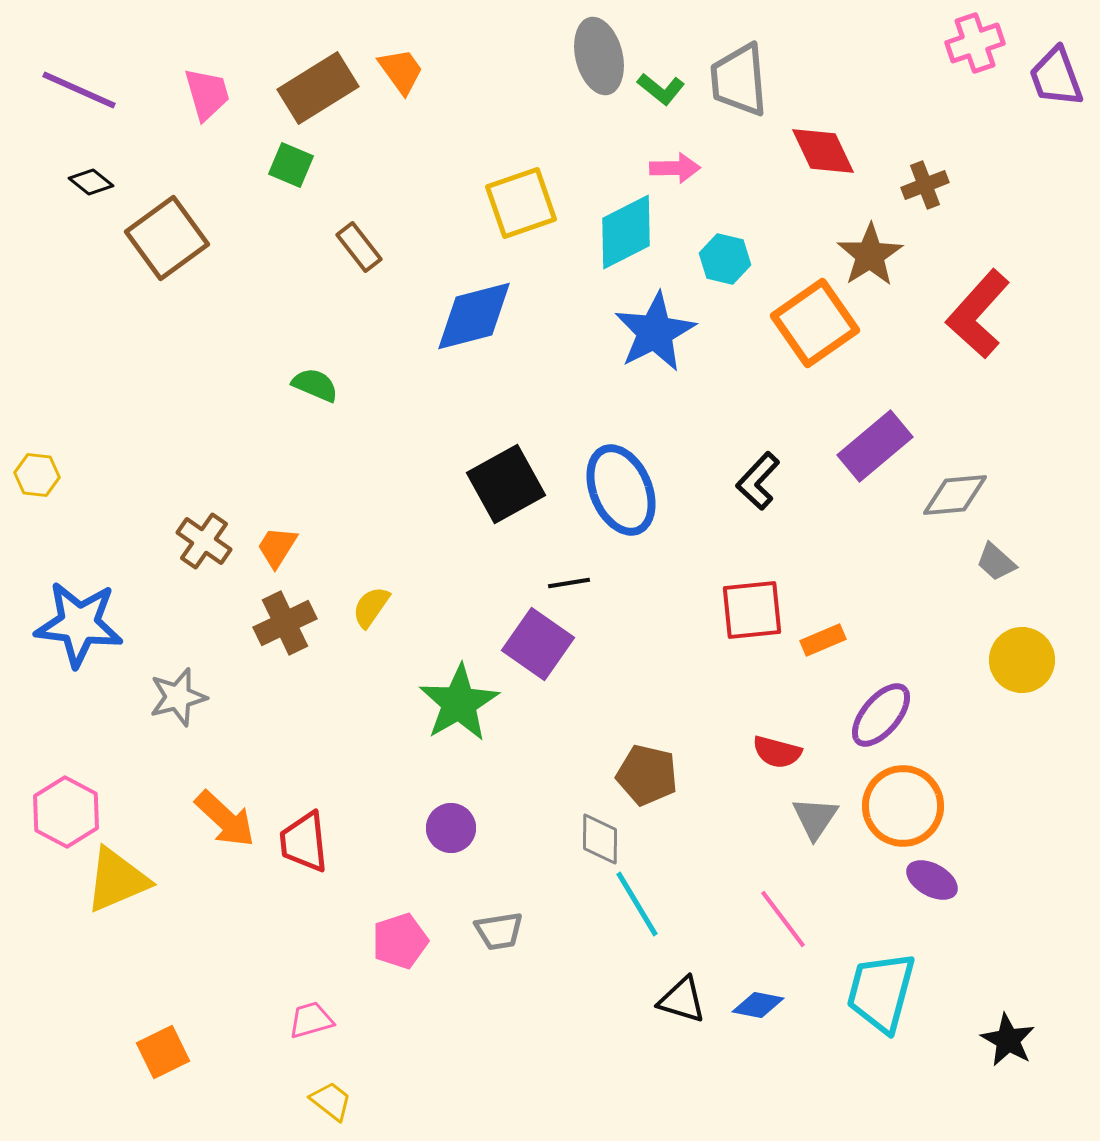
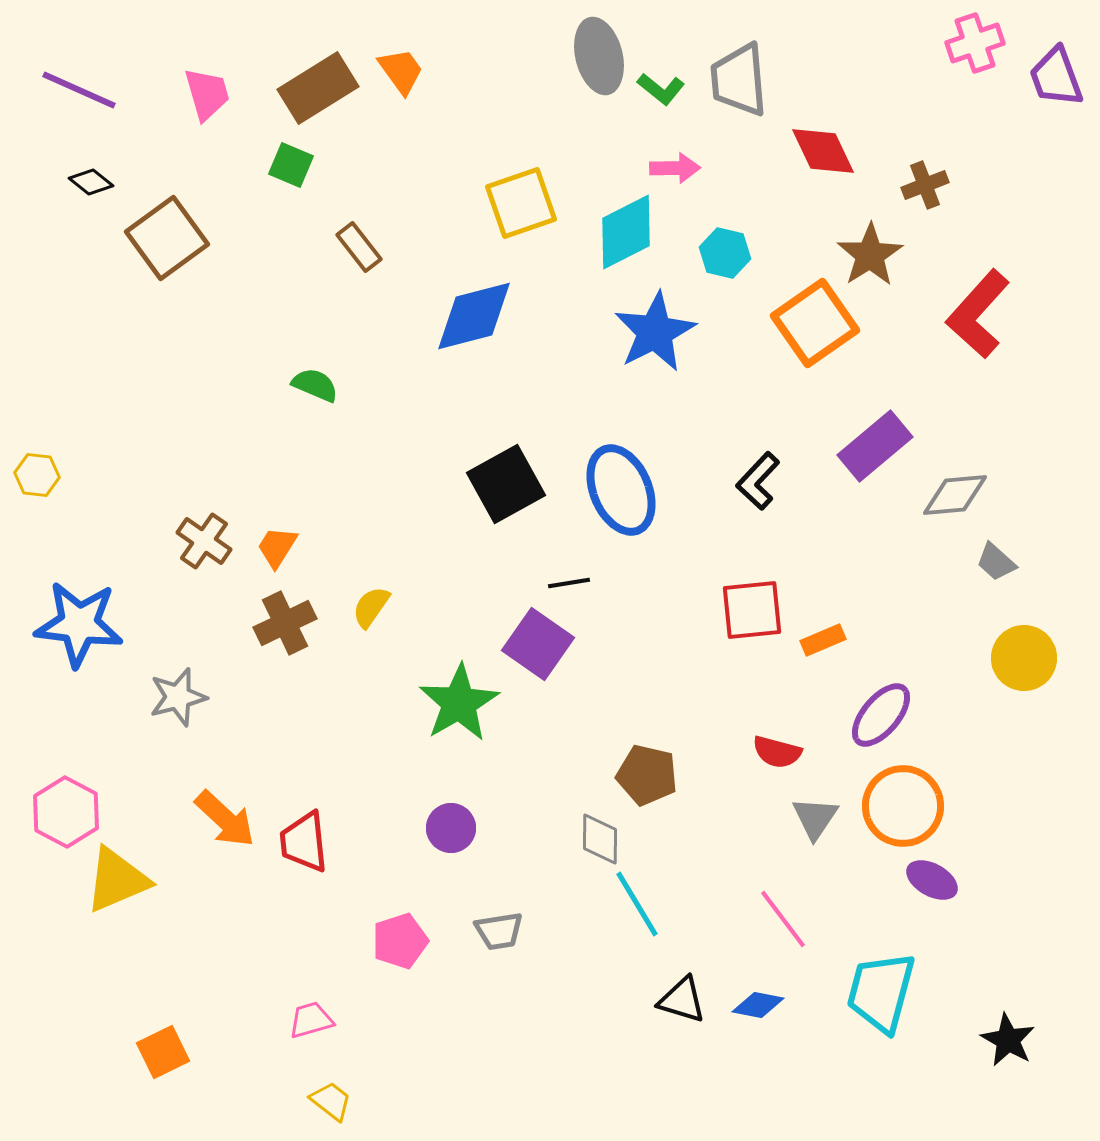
cyan hexagon at (725, 259): moved 6 px up
yellow circle at (1022, 660): moved 2 px right, 2 px up
